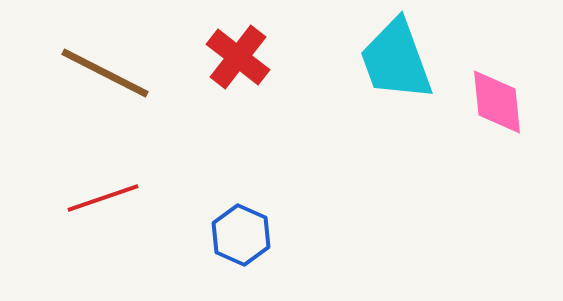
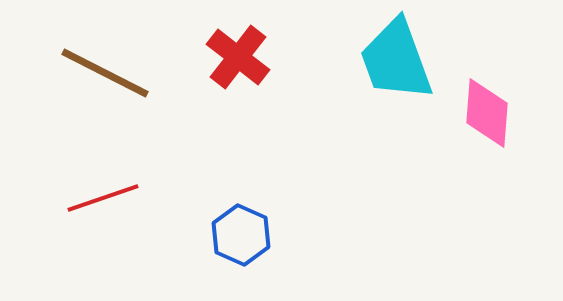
pink diamond: moved 10 px left, 11 px down; rotated 10 degrees clockwise
